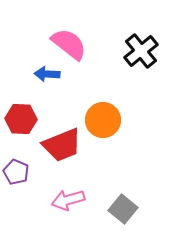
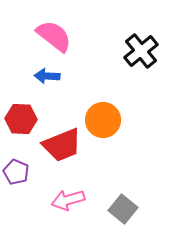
pink semicircle: moved 15 px left, 8 px up
blue arrow: moved 2 px down
